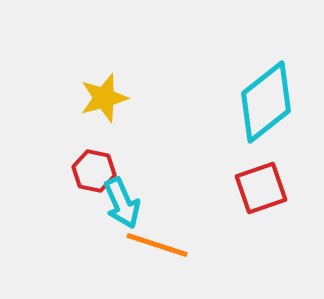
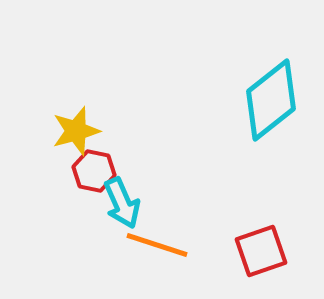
yellow star: moved 28 px left, 33 px down
cyan diamond: moved 5 px right, 2 px up
red square: moved 63 px down
